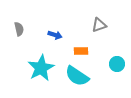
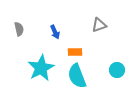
blue arrow: moved 3 px up; rotated 48 degrees clockwise
orange rectangle: moved 6 px left, 1 px down
cyan circle: moved 6 px down
cyan semicircle: rotated 35 degrees clockwise
